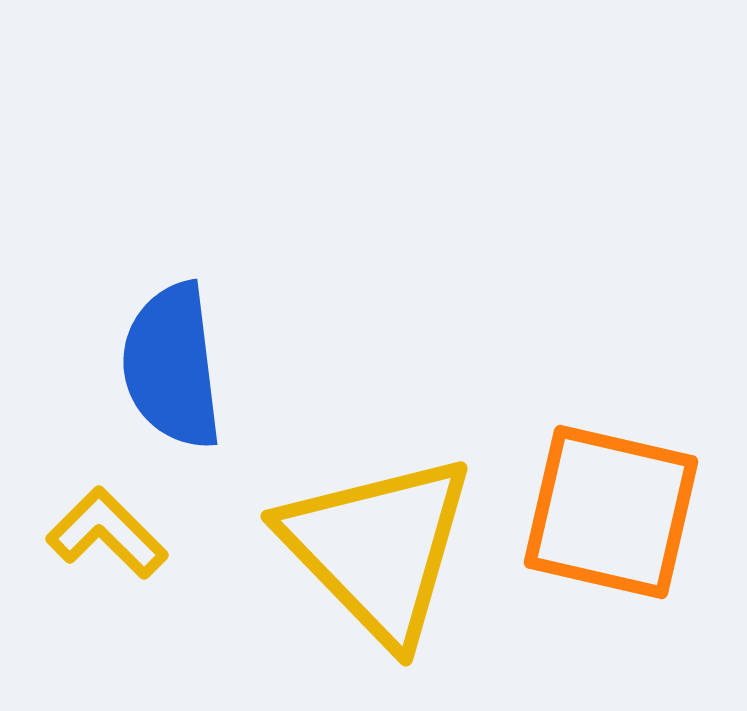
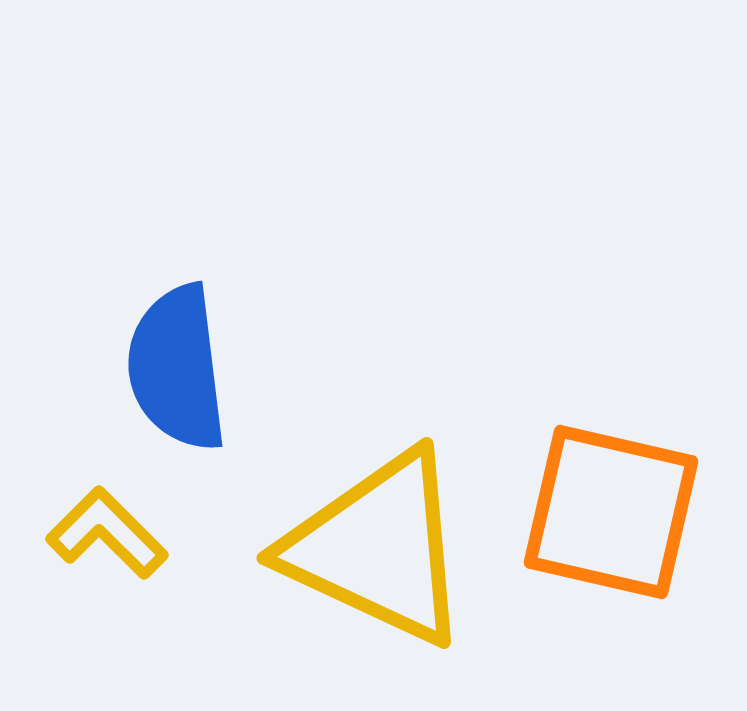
blue semicircle: moved 5 px right, 2 px down
yellow triangle: rotated 21 degrees counterclockwise
